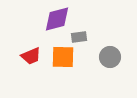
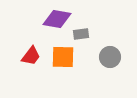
purple diamond: rotated 24 degrees clockwise
gray rectangle: moved 2 px right, 3 px up
red trapezoid: rotated 30 degrees counterclockwise
